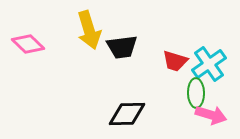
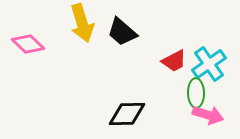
yellow arrow: moved 7 px left, 7 px up
black trapezoid: moved 15 px up; rotated 48 degrees clockwise
red trapezoid: moved 1 px left; rotated 44 degrees counterclockwise
pink arrow: moved 3 px left
